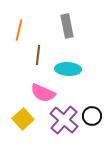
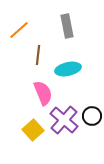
orange line: rotated 35 degrees clockwise
cyan ellipse: rotated 15 degrees counterclockwise
pink semicircle: rotated 135 degrees counterclockwise
yellow square: moved 10 px right, 11 px down
